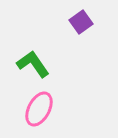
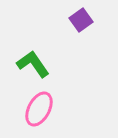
purple square: moved 2 px up
